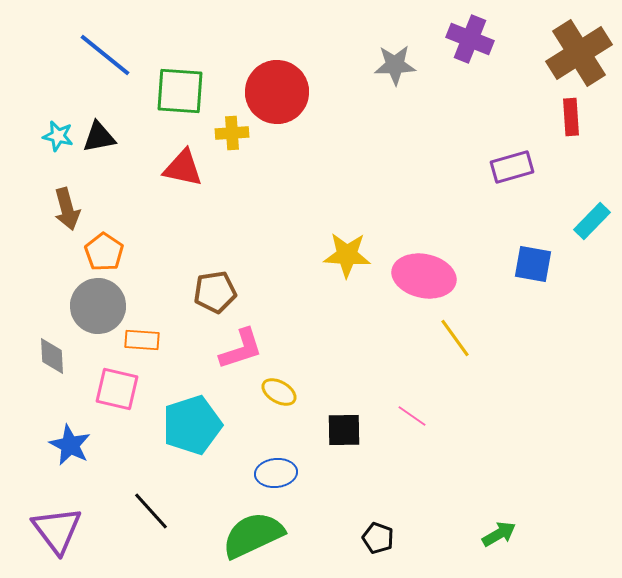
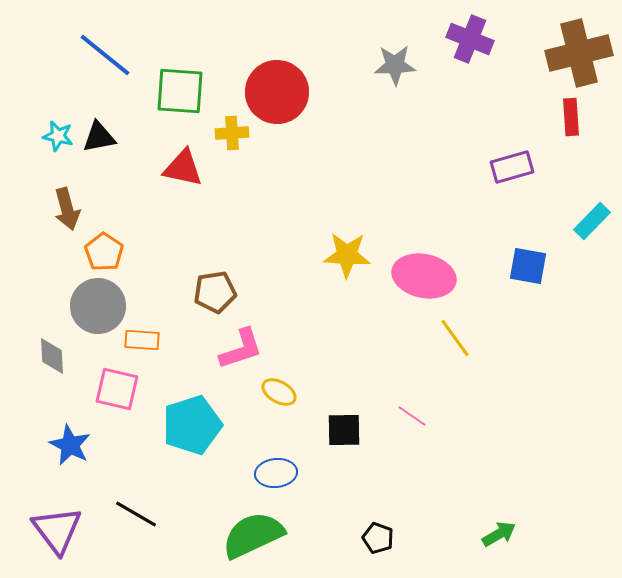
brown cross: rotated 18 degrees clockwise
blue square: moved 5 px left, 2 px down
black line: moved 15 px left, 3 px down; rotated 18 degrees counterclockwise
